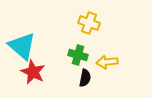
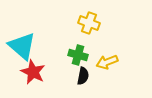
yellow arrow: rotated 15 degrees counterclockwise
black semicircle: moved 2 px left, 2 px up
